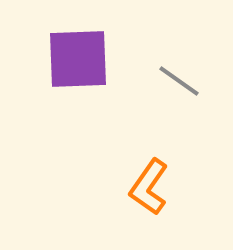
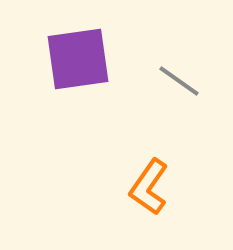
purple square: rotated 6 degrees counterclockwise
